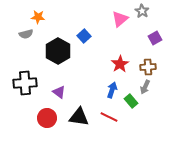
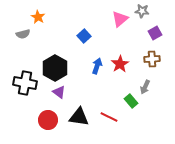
gray star: rotated 24 degrees counterclockwise
orange star: rotated 24 degrees clockwise
gray semicircle: moved 3 px left
purple square: moved 5 px up
black hexagon: moved 3 px left, 17 px down
brown cross: moved 4 px right, 8 px up
black cross: rotated 15 degrees clockwise
blue arrow: moved 15 px left, 24 px up
red circle: moved 1 px right, 2 px down
